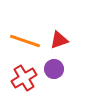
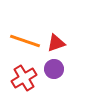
red triangle: moved 3 px left, 3 px down
